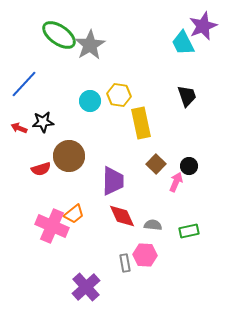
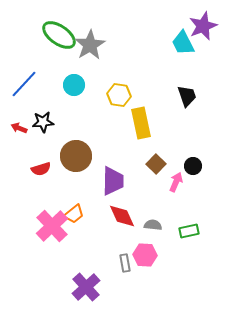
cyan circle: moved 16 px left, 16 px up
brown circle: moved 7 px right
black circle: moved 4 px right
pink cross: rotated 24 degrees clockwise
